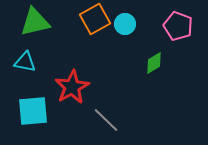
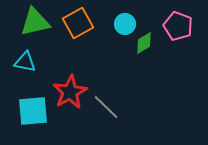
orange square: moved 17 px left, 4 px down
green diamond: moved 10 px left, 20 px up
red star: moved 2 px left, 5 px down
gray line: moved 13 px up
